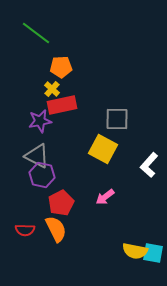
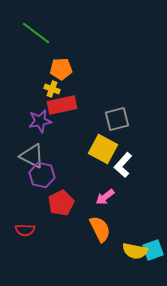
orange pentagon: moved 2 px down
yellow cross: rotated 21 degrees counterclockwise
gray square: rotated 15 degrees counterclockwise
gray triangle: moved 5 px left
white L-shape: moved 26 px left
orange semicircle: moved 44 px right
cyan square: moved 3 px up; rotated 30 degrees counterclockwise
